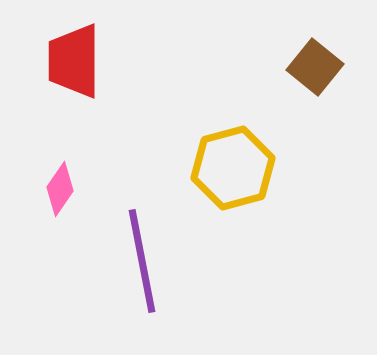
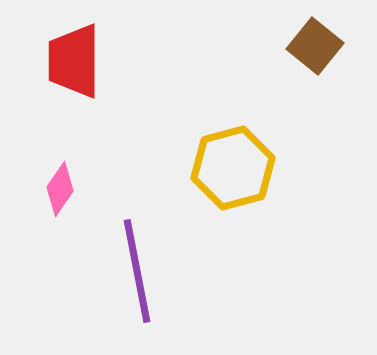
brown square: moved 21 px up
purple line: moved 5 px left, 10 px down
